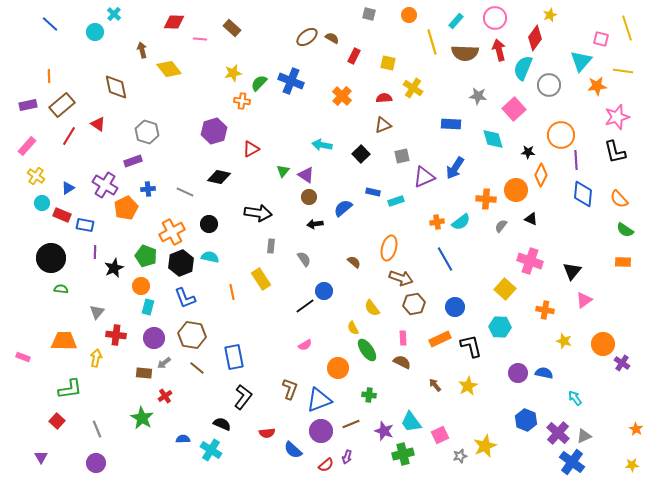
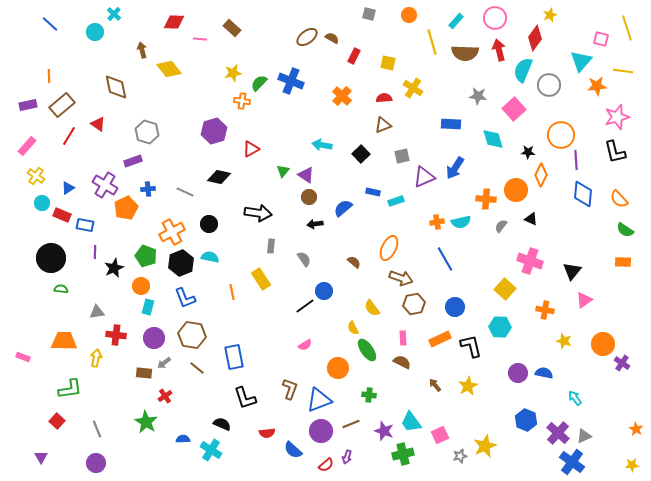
cyan semicircle at (523, 68): moved 2 px down
cyan semicircle at (461, 222): rotated 24 degrees clockwise
orange ellipse at (389, 248): rotated 10 degrees clockwise
gray triangle at (97, 312): rotated 42 degrees clockwise
black L-shape at (243, 397): moved 2 px right, 1 px down; rotated 125 degrees clockwise
green star at (142, 418): moved 4 px right, 4 px down
